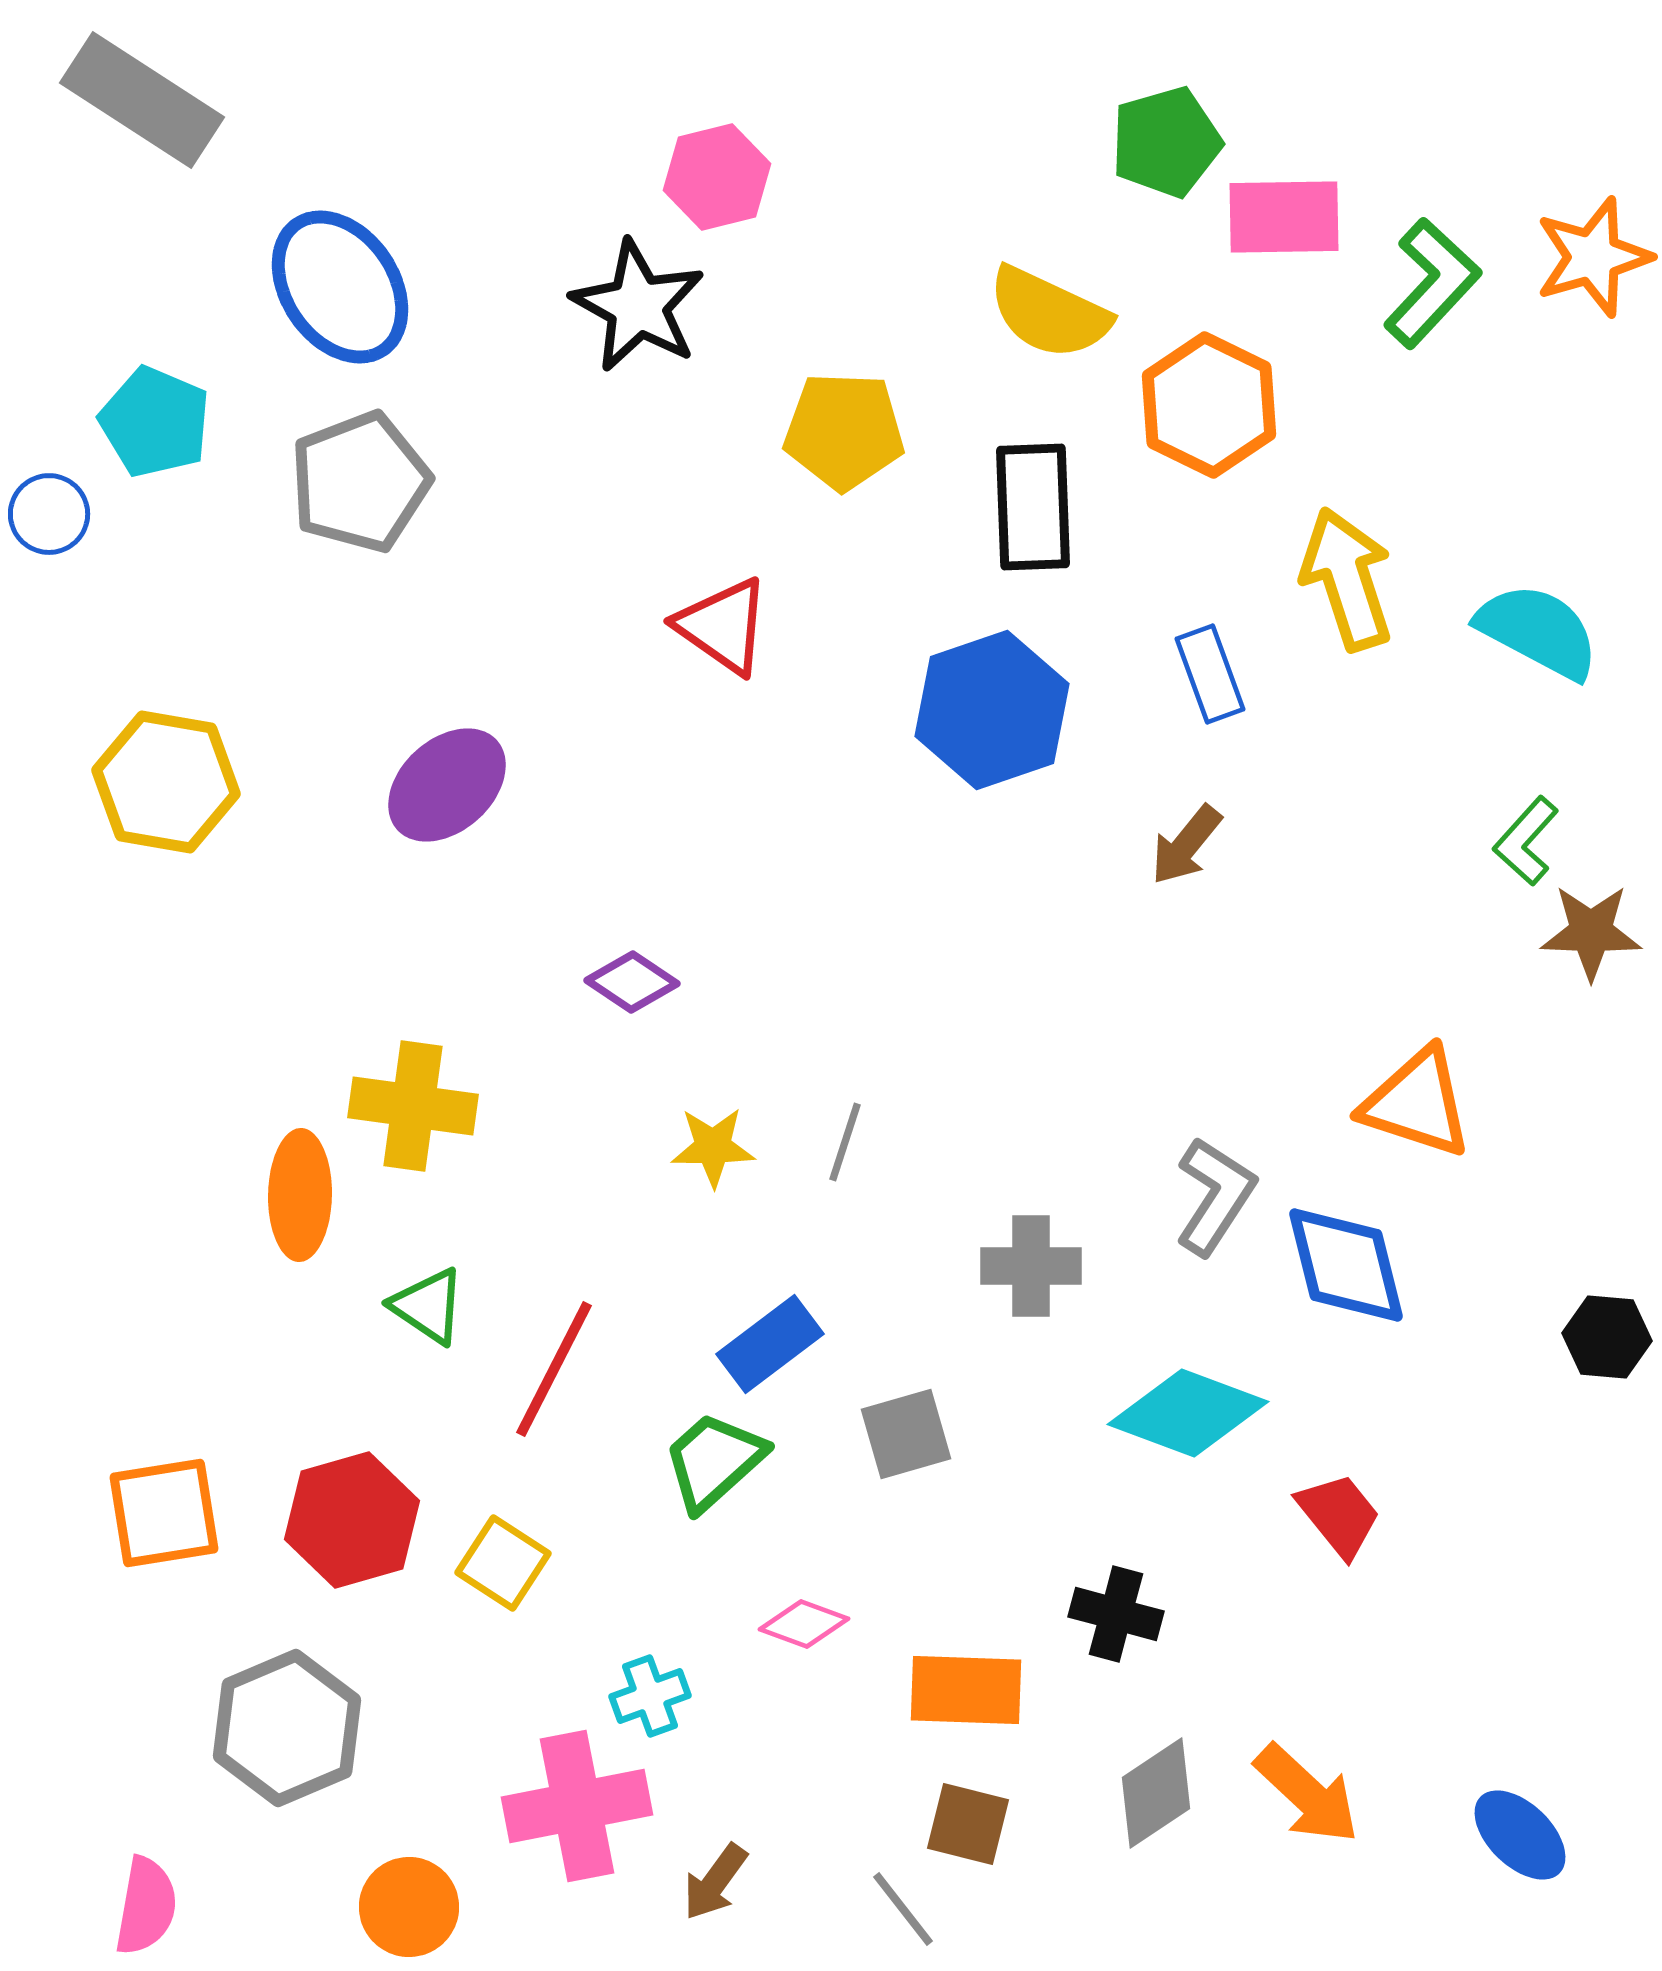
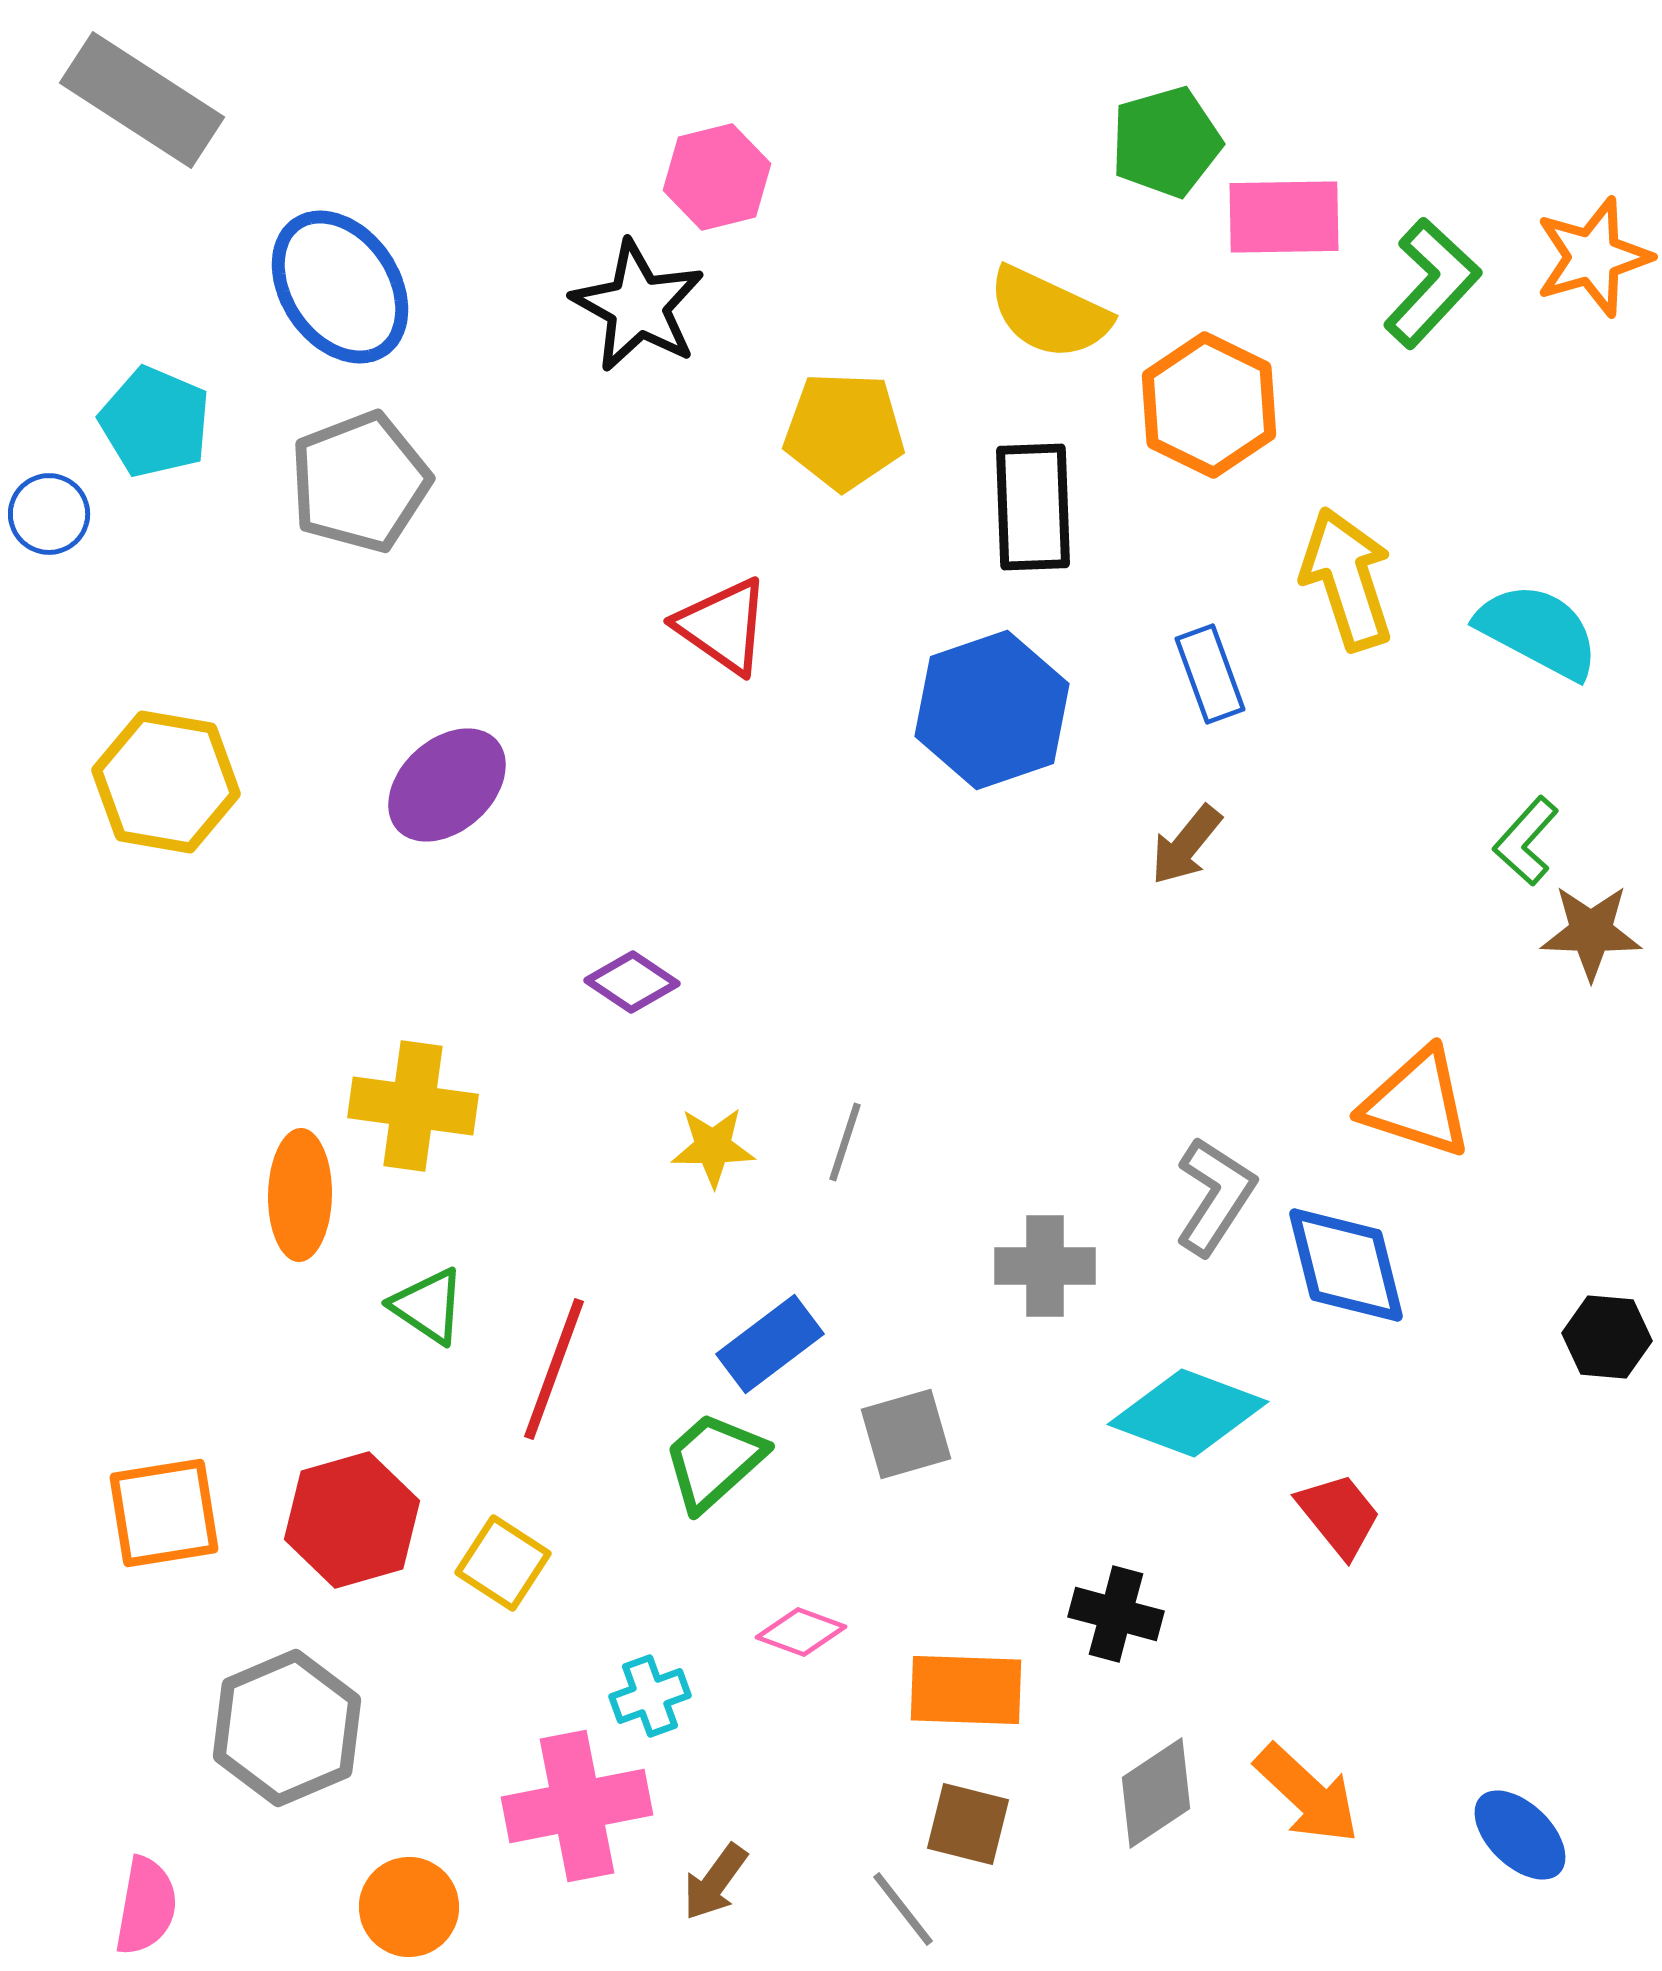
gray cross at (1031, 1266): moved 14 px right
red line at (554, 1369): rotated 7 degrees counterclockwise
pink diamond at (804, 1624): moved 3 px left, 8 px down
